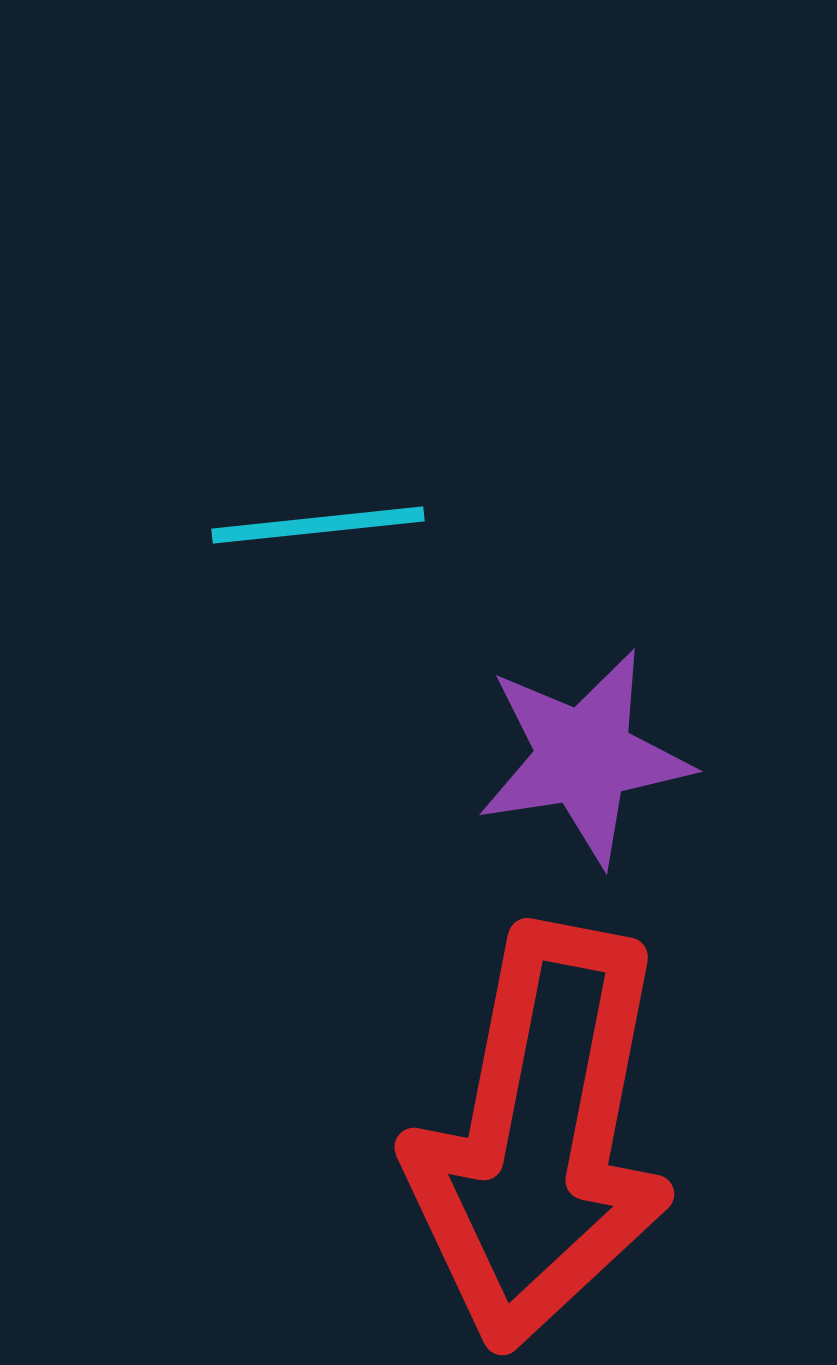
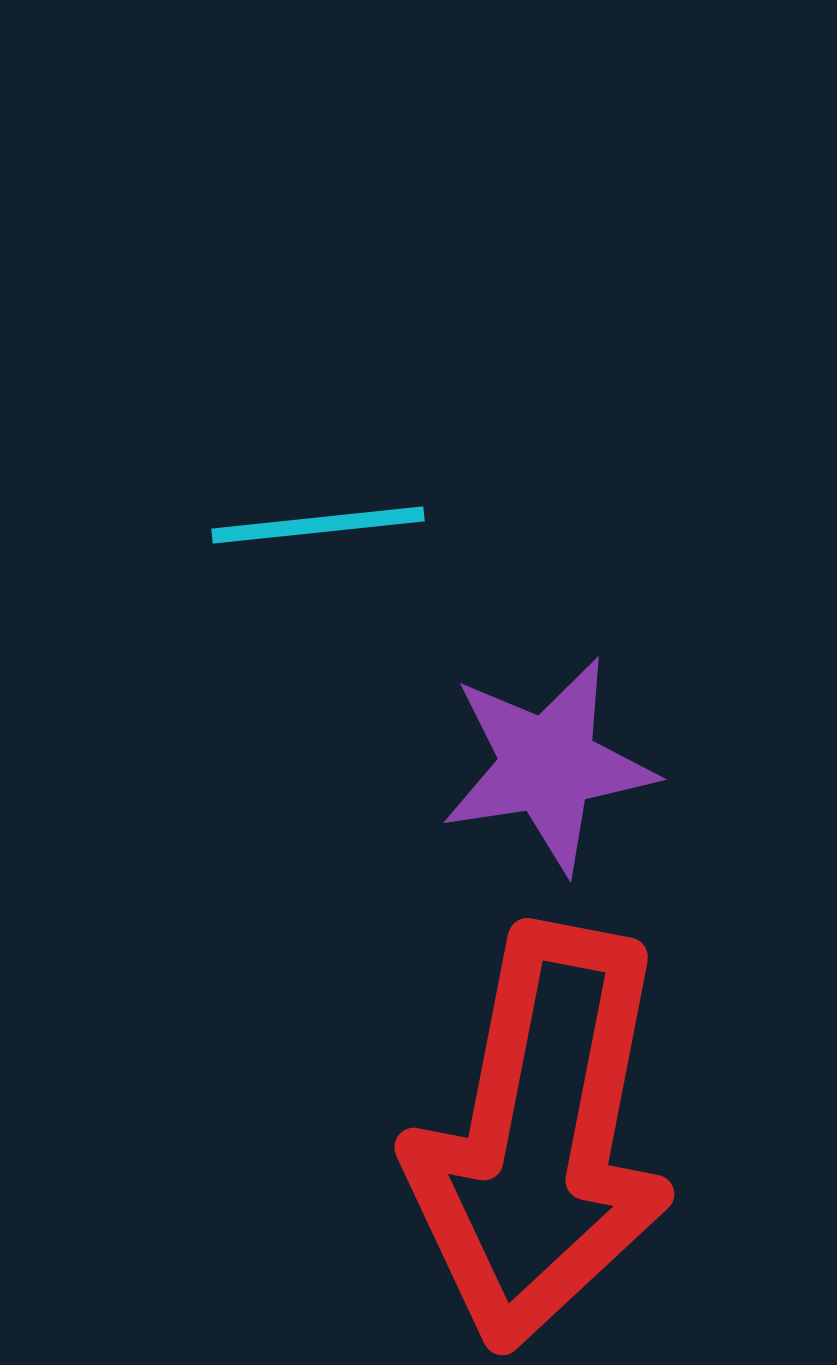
purple star: moved 36 px left, 8 px down
